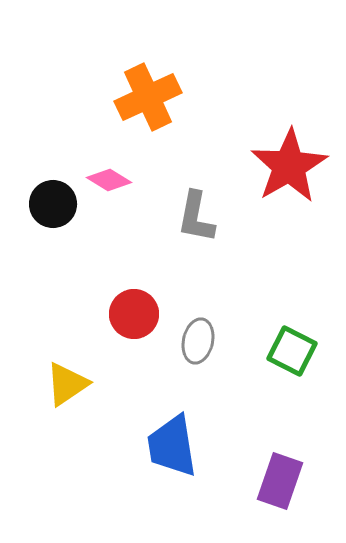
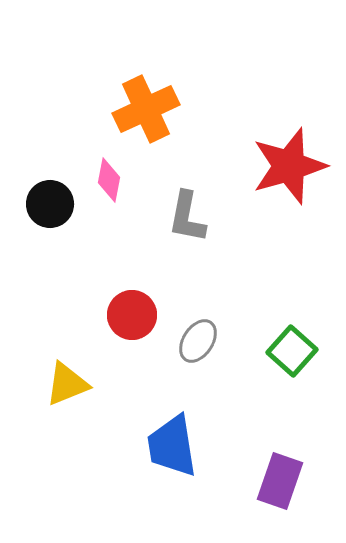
orange cross: moved 2 px left, 12 px down
red star: rotated 14 degrees clockwise
pink diamond: rotated 69 degrees clockwise
black circle: moved 3 px left
gray L-shape: moved 9 px left
red circle: moved 2 px left, 1 px down
gray ellipse: rotated 21 degrees clockwise
green square: rotated 15 degrees clockwise
yellow triangle: rotated 12 degrees clockwise
